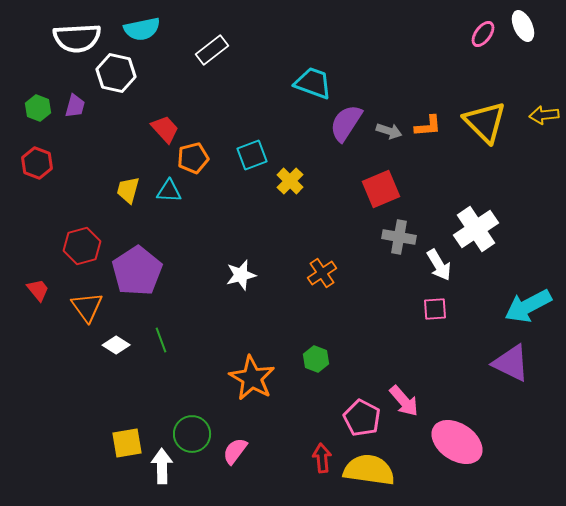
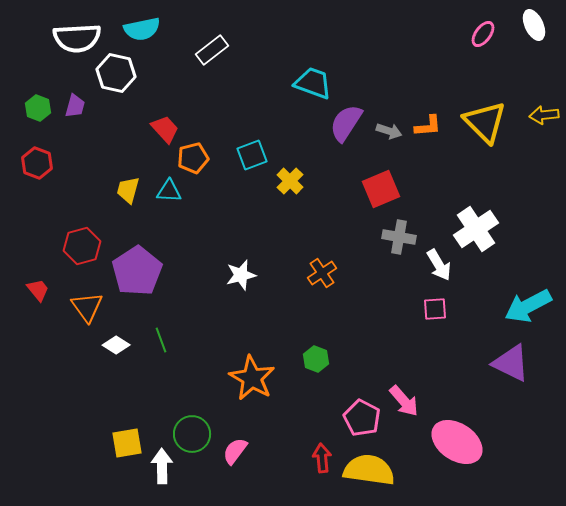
white ellipse at (523, 26): moved 11 px right, 1 px up
